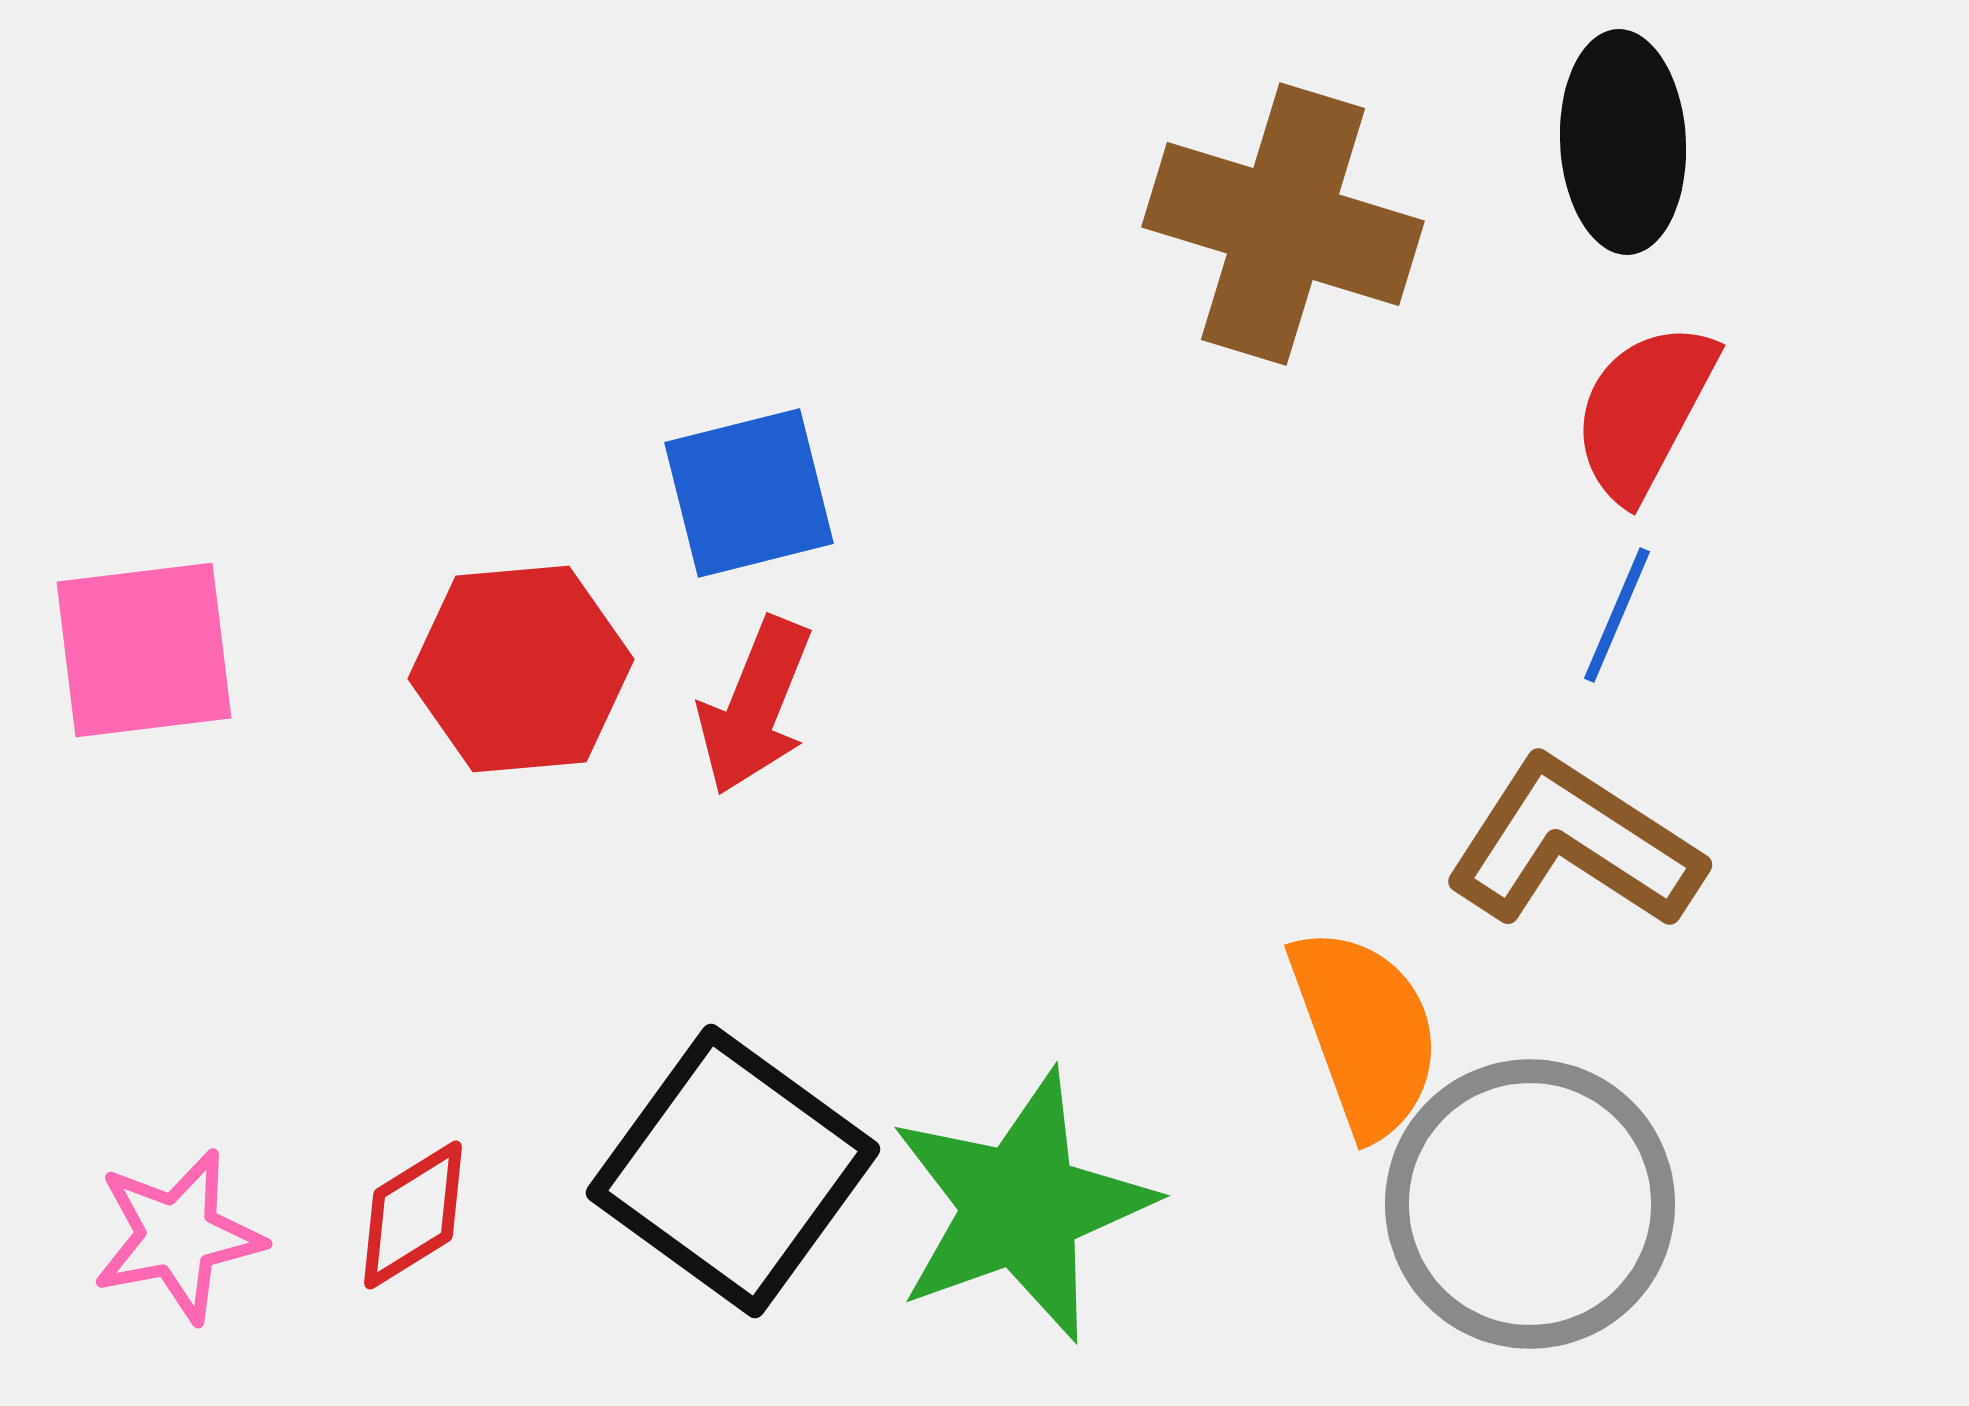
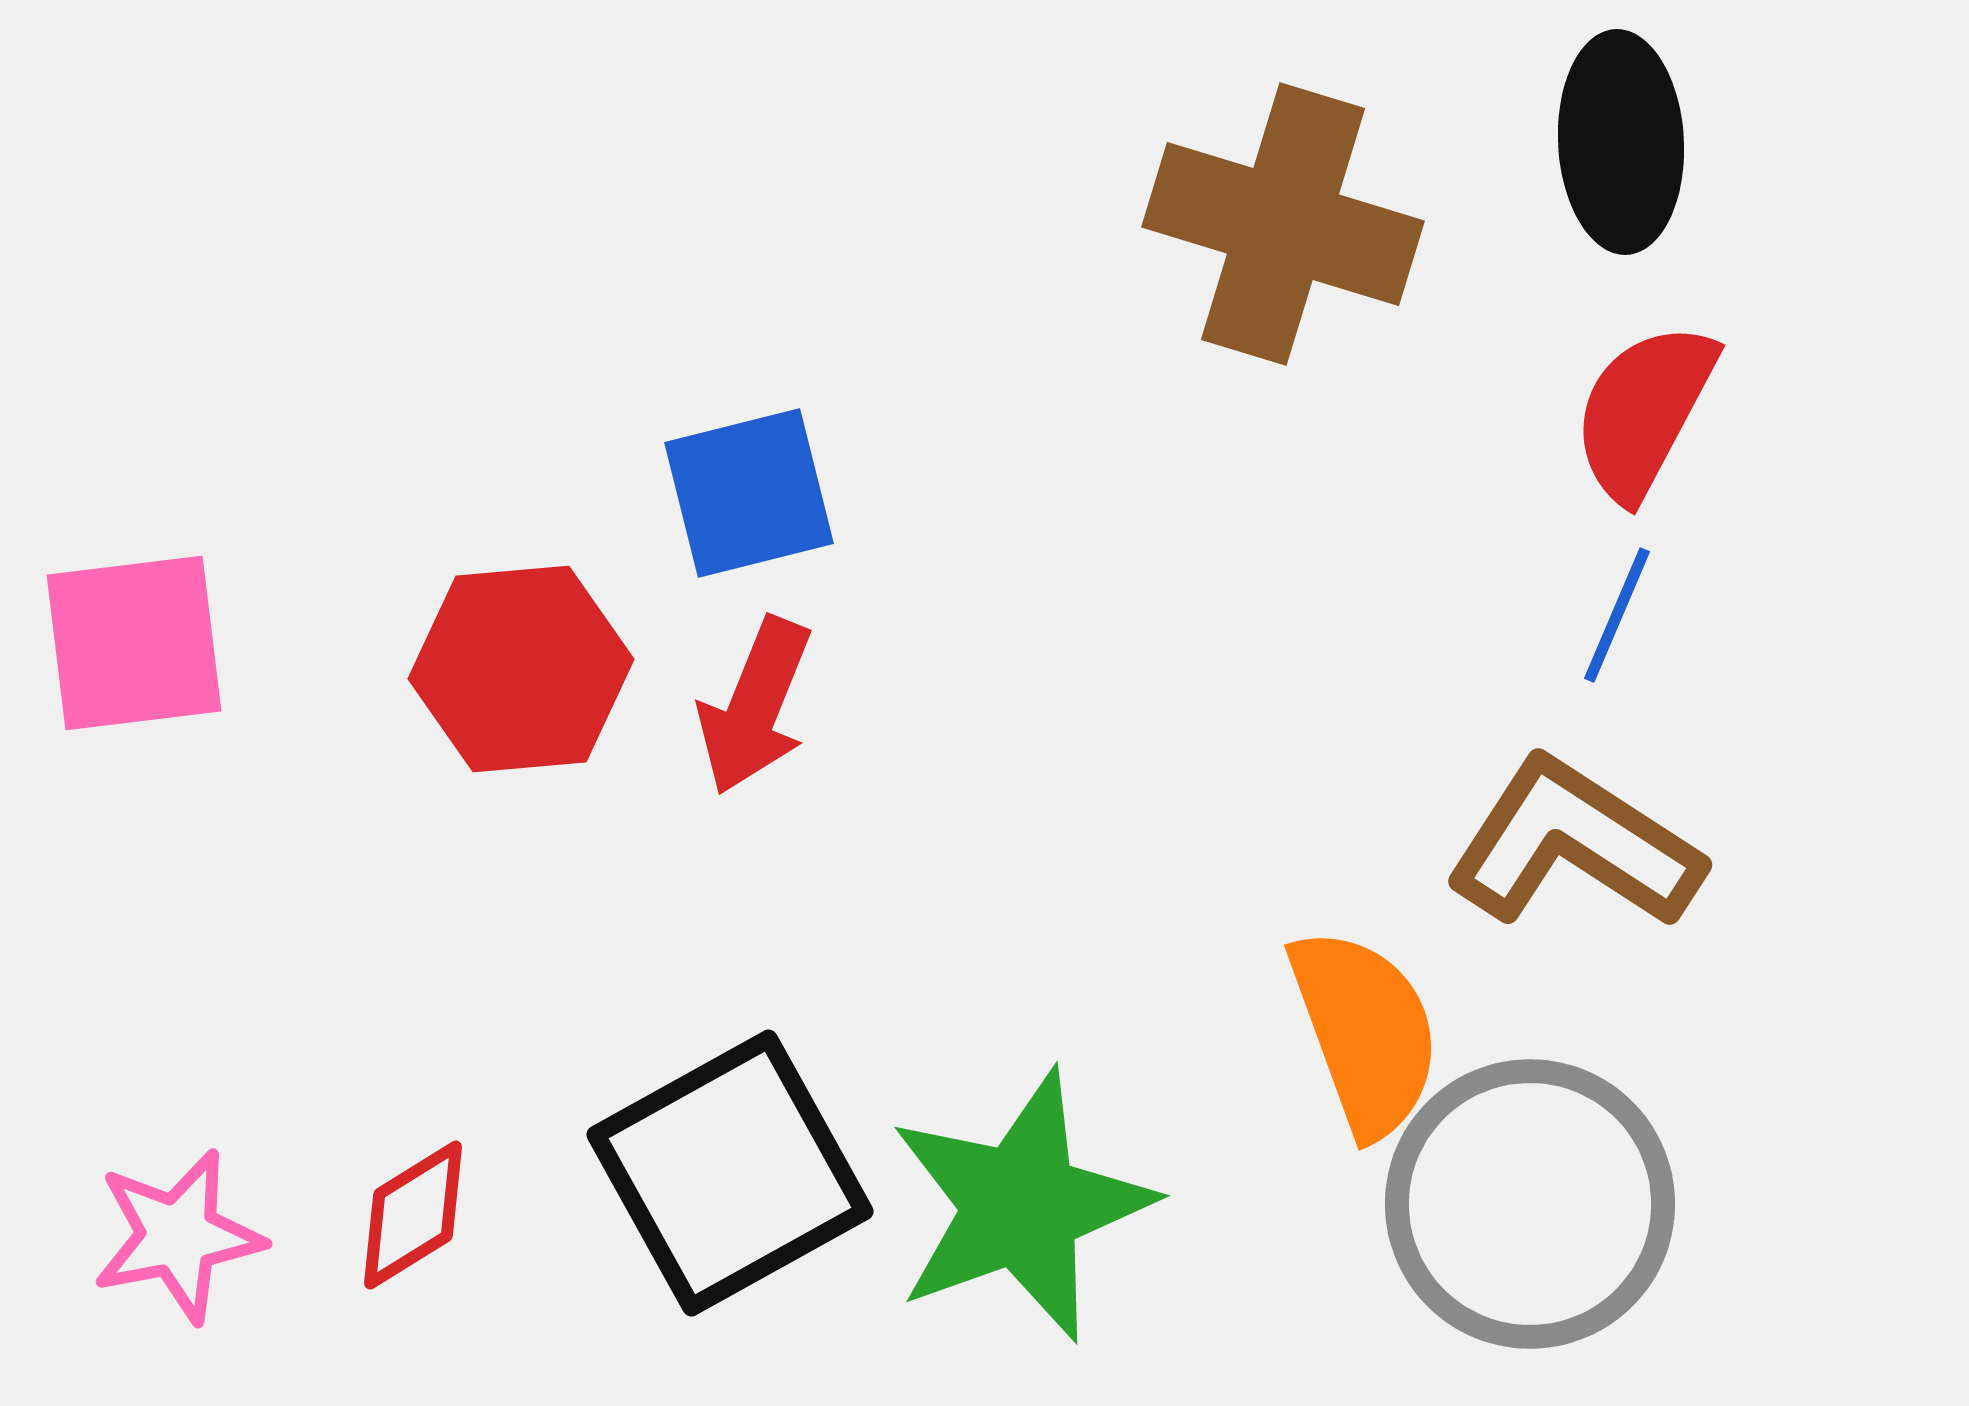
black ellipse: moved 2 px left
pink square: moved 10 px left, 7 px up
black square: moved 3 px left, 2 px down; rotated 25 degrees clockwise
